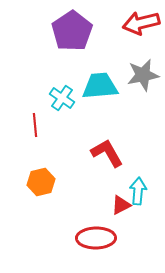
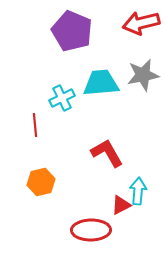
purple pentagon: rotated 15 degrees counterclockwise
cyan trapezoid: moved 1 px right, 3 px up
cyan cross: rotated 30 degrees clockwise
red ellipse: moved 5 px left, 8 px up
